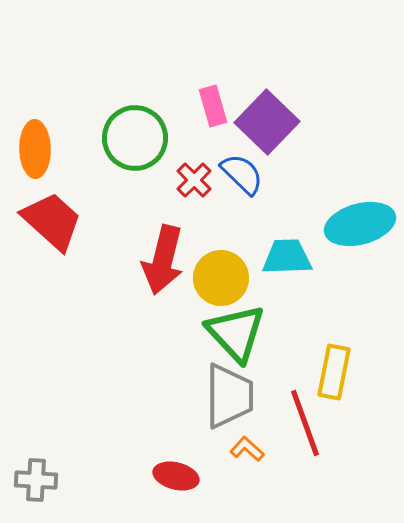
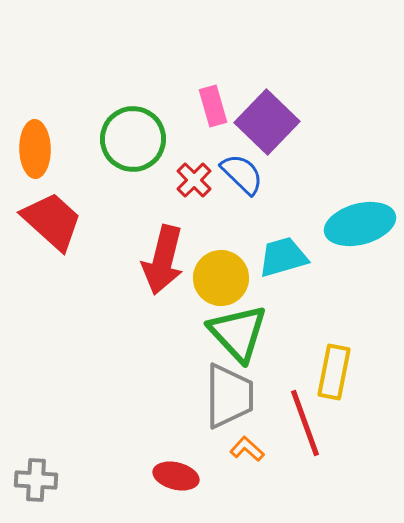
green circle: moved 2 px left, 1 px down
cyan trapezoid: moved 4 px left; rotated 14 degrees counterclockwise
green triangle: moved 2 px right
